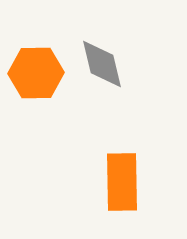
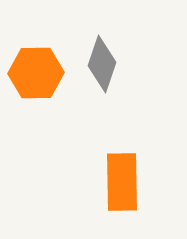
gray diamond: rotated 32 degrees clockwise
